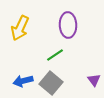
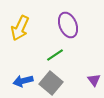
purple ellipse: rotated 20 degrees counterclockwise
